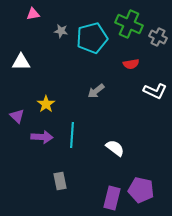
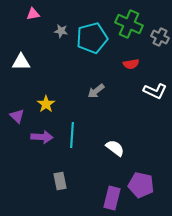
gray cross: moved 2 px right
purple pentagon: moved 5 px up
